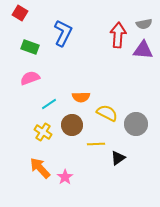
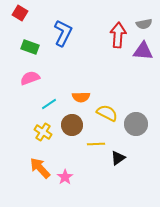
purple triangle: moved 1 px down
